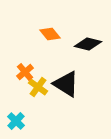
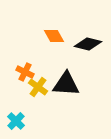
orange diamond: moved 4 px right, 2 px down; rotated 10 degrees clockwise
orange cross: rotated 24 degrees counterclockwise
black triangle: rotated 28 degrees counterclockwise
